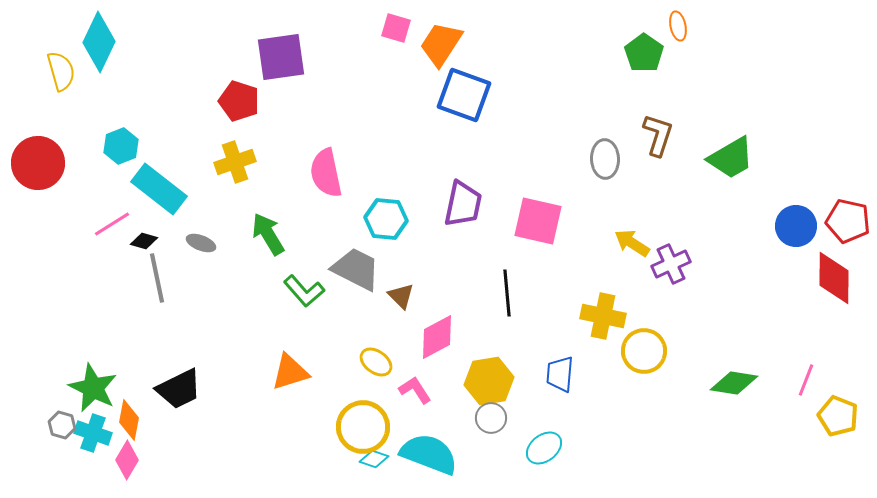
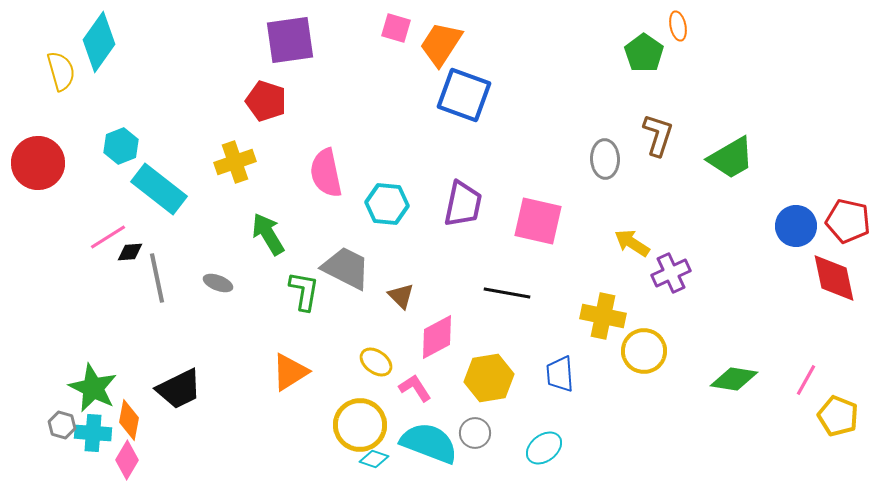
cyan diamond at (99, 42): rotated 10 degrees clockwise
purple square at (281, 57): moved 9 px right, 17 px up
red pentagon at (239, 101): moved 27 px right
cyan hexagon at (386, 219): moved 1 px right, 15 px up
pink line at (112, 224): moved 4 px left, 13 px down
black diamond at (144, 241): moved 14 px left, 11 px down; rotated 20 degrees counterclockwise
gray ellipse at (201, 243): moved 17 px right, 40 px down
purple cross at (671, 264): moved 9 px down
gray trapezoid at (356, 269): moved 10 px left, 1 px up
red diamond at (834, 278): rotated 12 degrees counterclockwise
green L-shape at (304, 291): rotated 129 degrees counterclockwise
black line at (507, 293): rotated 75 degrees counterclockwise
orange triangle at (290, 372): rotated 15 degrees counterclockwise
blue trapezoid at (560, 374): rotated 9 degrees counterclockwise
pink line at (806, 380): rotated 8 degrees clockwise
yellow hexagon at (489, 381): moved 3 px up
green diamond at (734, 383): moved 4 px up
pink L-shape at (415, 390): moved 2 px up
gray circle at (491, 418): moved 16 px left, 15 px down
yellow circle at (363, 427): moved 3 px left, 2 px up
cyan cross at (93, 433): rotated 15 degrees counterclockwise
cyan semicircle at (429, 454): moved 11 px up
